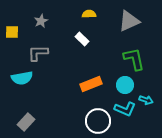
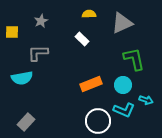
gray triangle: moved 7 px left, 2 px down
cyan circle: moved 2 px left
cyan L-shape: moved 1 px left, 1 px down
